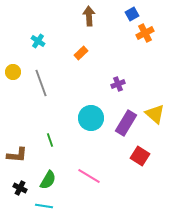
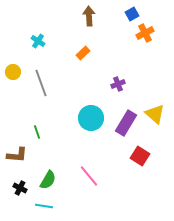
orange rectangle: moved 2 px right
green line: moved 13 px left, 8 px up
pink line: rotated 20 degrees clockwise
